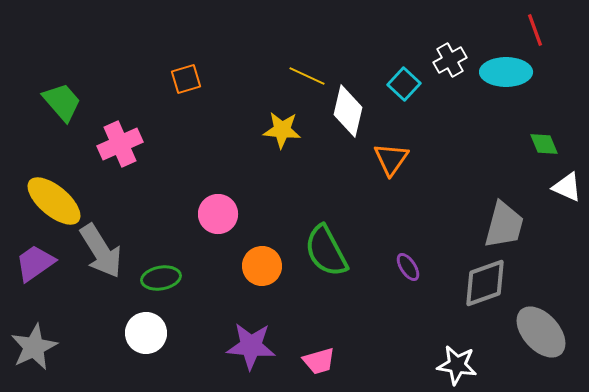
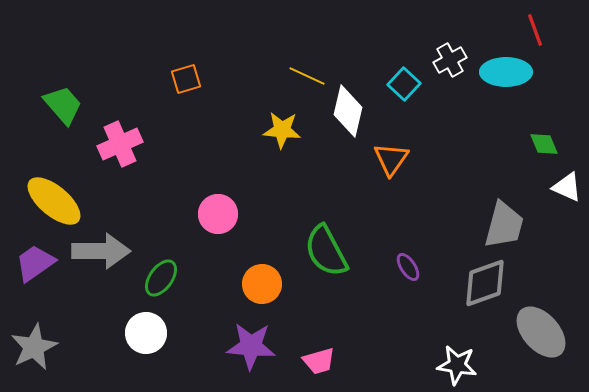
green trapezoid: moved 1 px right, 3 px down
gray arrow: rotated 58 degrees counterclockwise
orange circle: moved 18 px down
green ellipse: rotated 45 degrees counterclockwise
